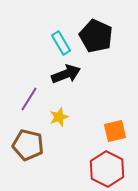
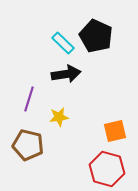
cyan rectangle: moved 2 px right; rotated 15 degrees counterclockwise
black arrow: rotated 12 degrees clockwise
purple line: rotated 15 degrees counterclockwise
yellow star: rotated 12 degrees clockwise
red hexagon: rotated 12 degrees counterclockwise
